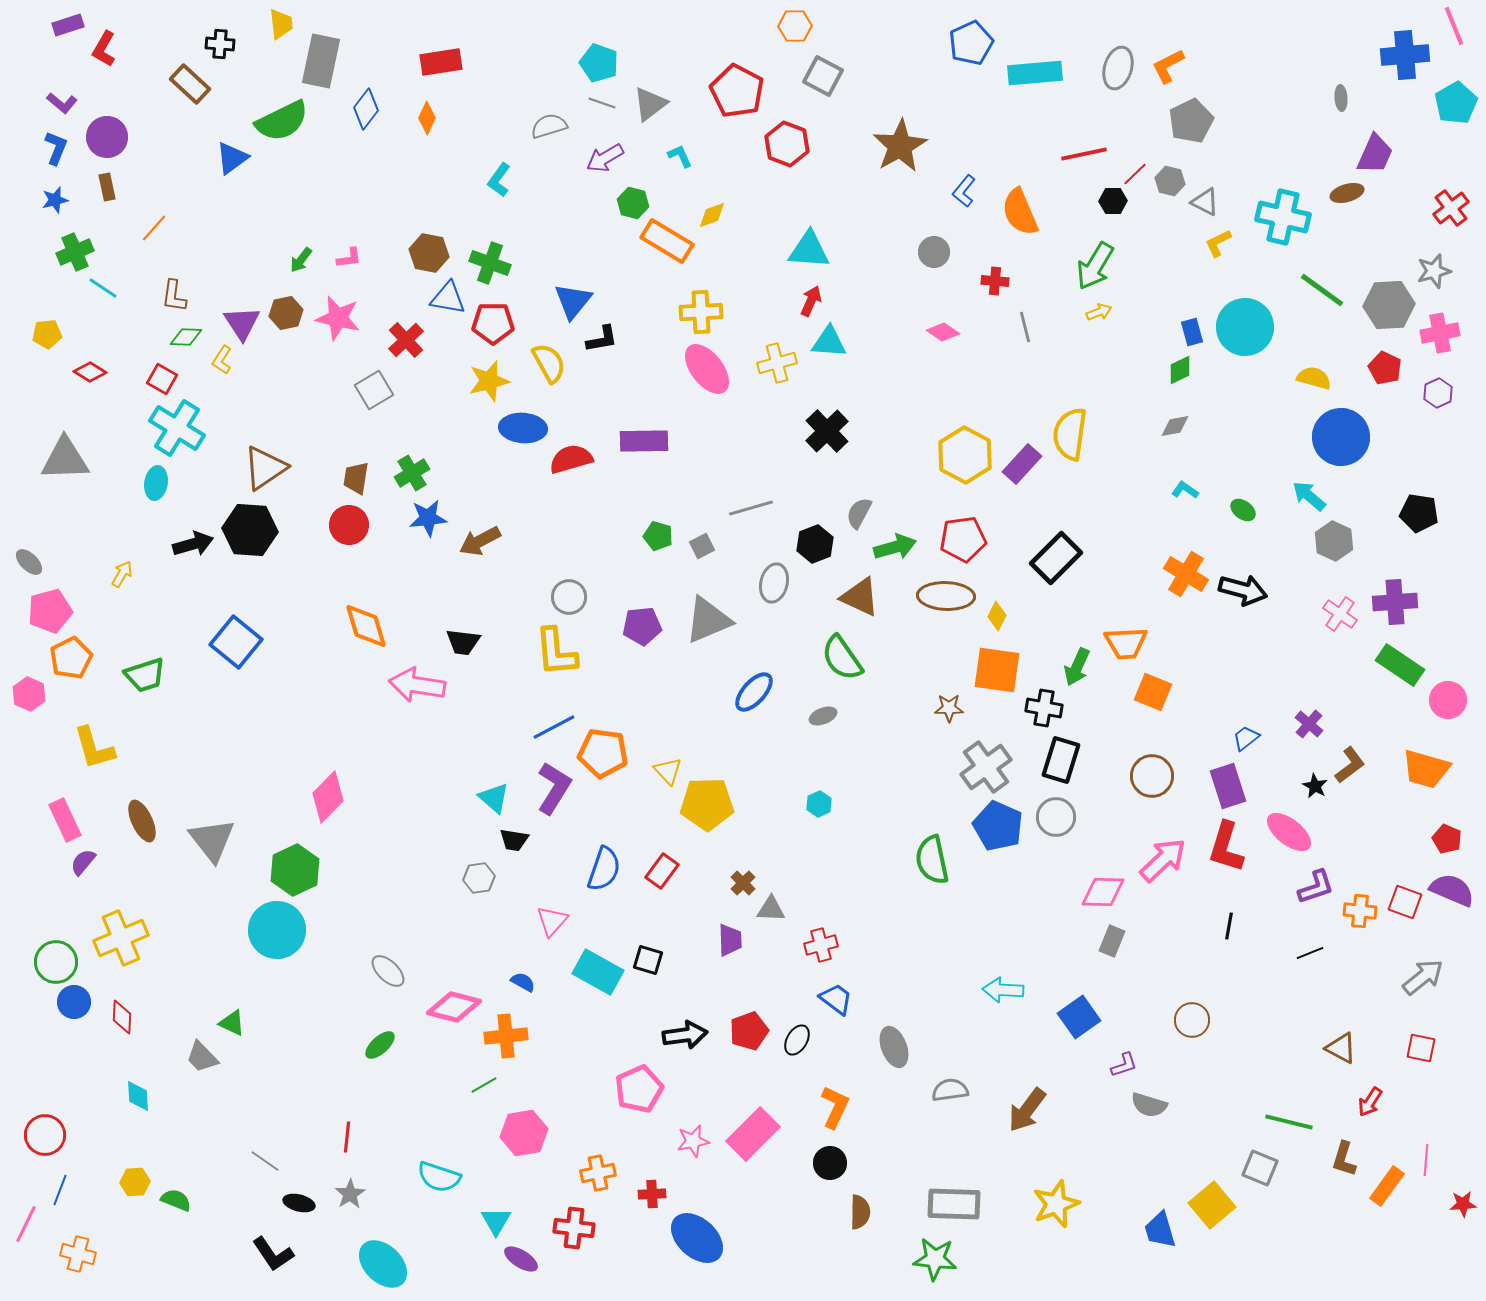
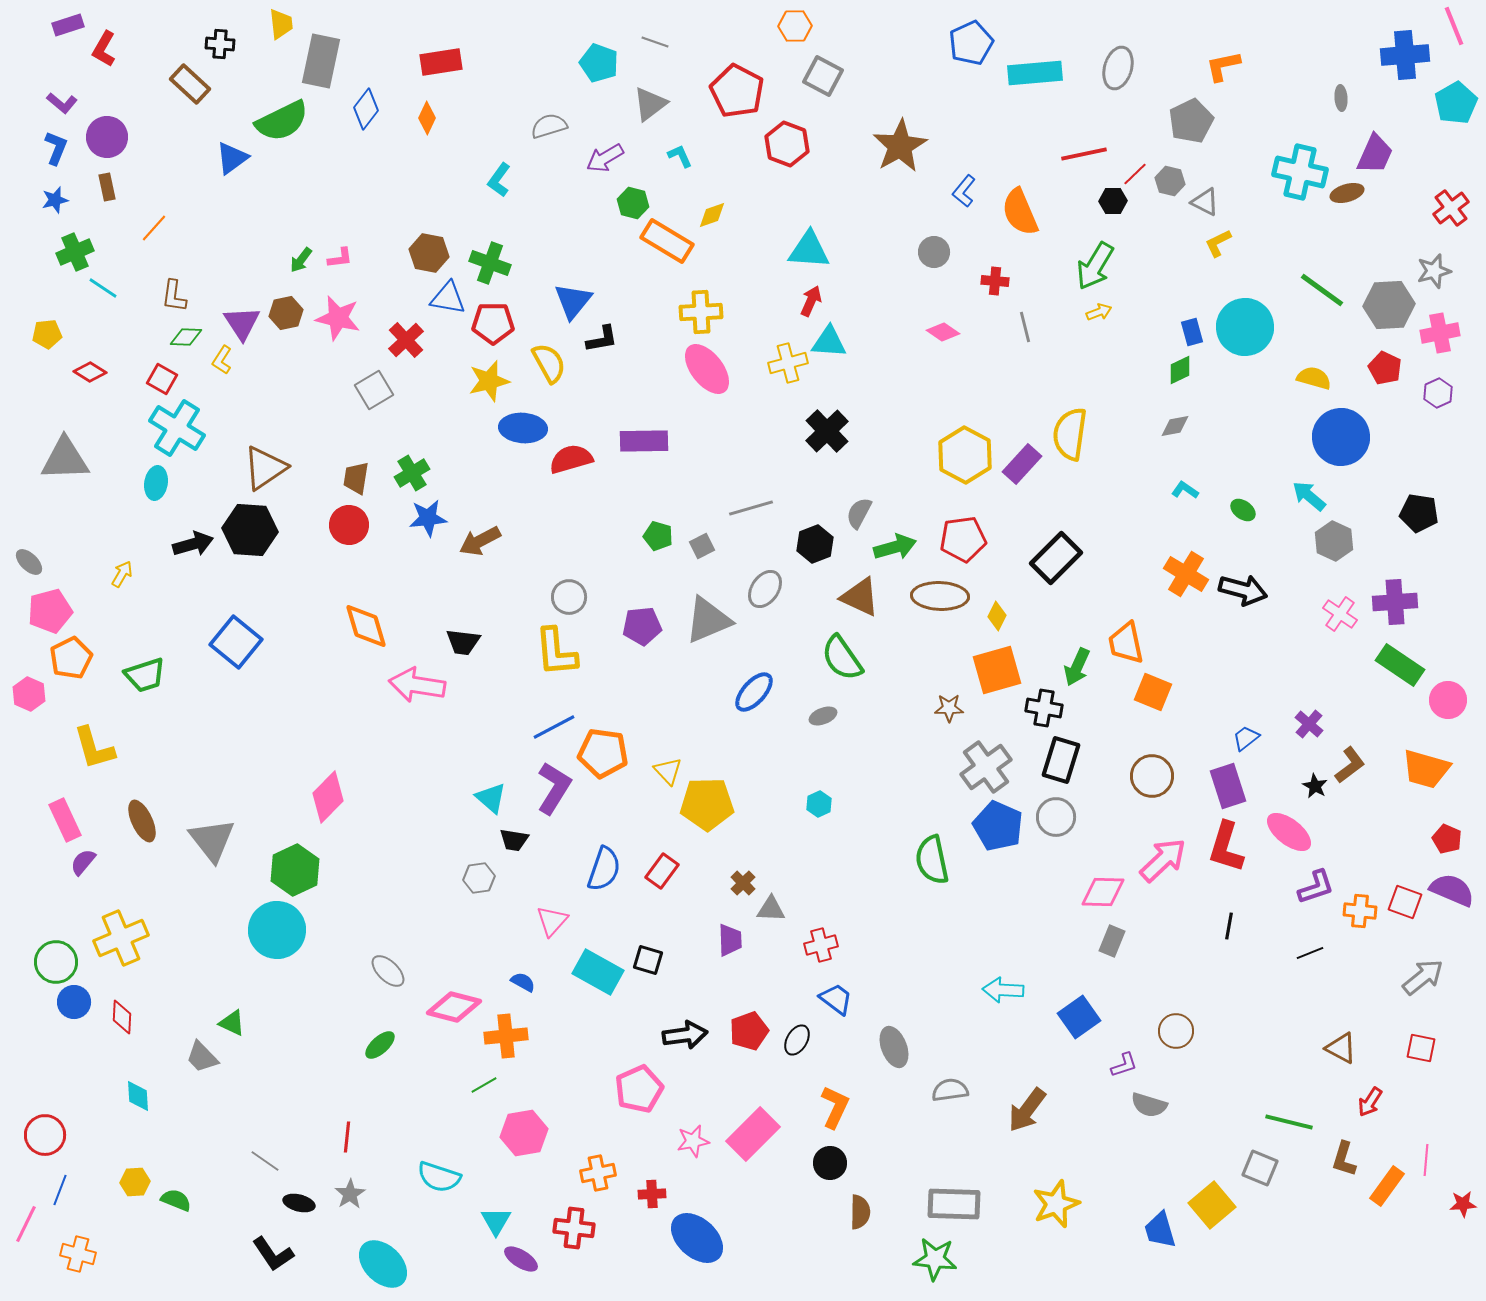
orange L-shape at (1168, 66): moved 55 px right; rotated 15 degrees clockwise
gray line at (602, 103): moved 53 px right, 61 px up
cyan cross at (1283, 217): moved 17 px right, 45 px up
pink L-shape at (349, 258): moved 9 px left
yellow cross at (777, 363): moved 11 px right
gray ellipse at (774, 583): moved 9 px left, 6 px down; rotated 21 degrees clockwise
brown ellipse at (946, 596): moved 6 px left
orange trapezoid at (1126, 643): rotated 81 degrees clockwise
orange square at (997, 670): rotated 24 degrees counterclockwise
cyan triangle at (494, 798): moved 3 px left
brown circle at (1192, 1020): moved 16 px left, 11 px down
